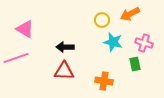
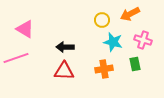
pink cross: moved 1 px left, 3 px up
orange cross: moved 12 px up; rotated 18 degrees counterclockwise
